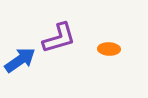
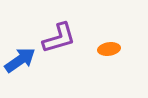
orange ellipse: rotated 10 degrees counterclockwise
